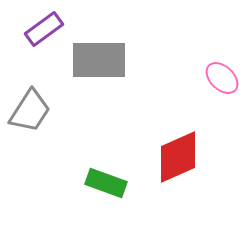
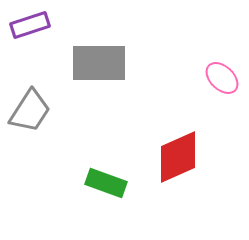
purple rectangle: moved 14 px left, 4 px up; rotated 18 degrees clockwise
gray rectangle: moved 3 px down
